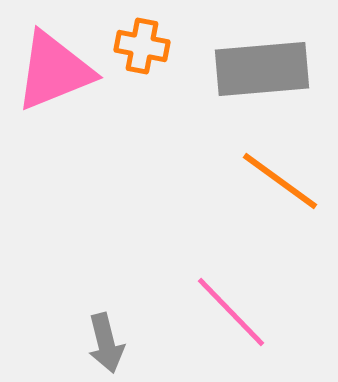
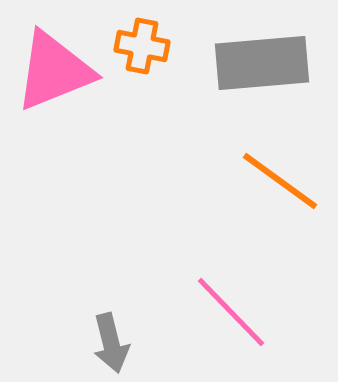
gray rectangle: moved 6 px up
gray arrow: moved 5 px right
